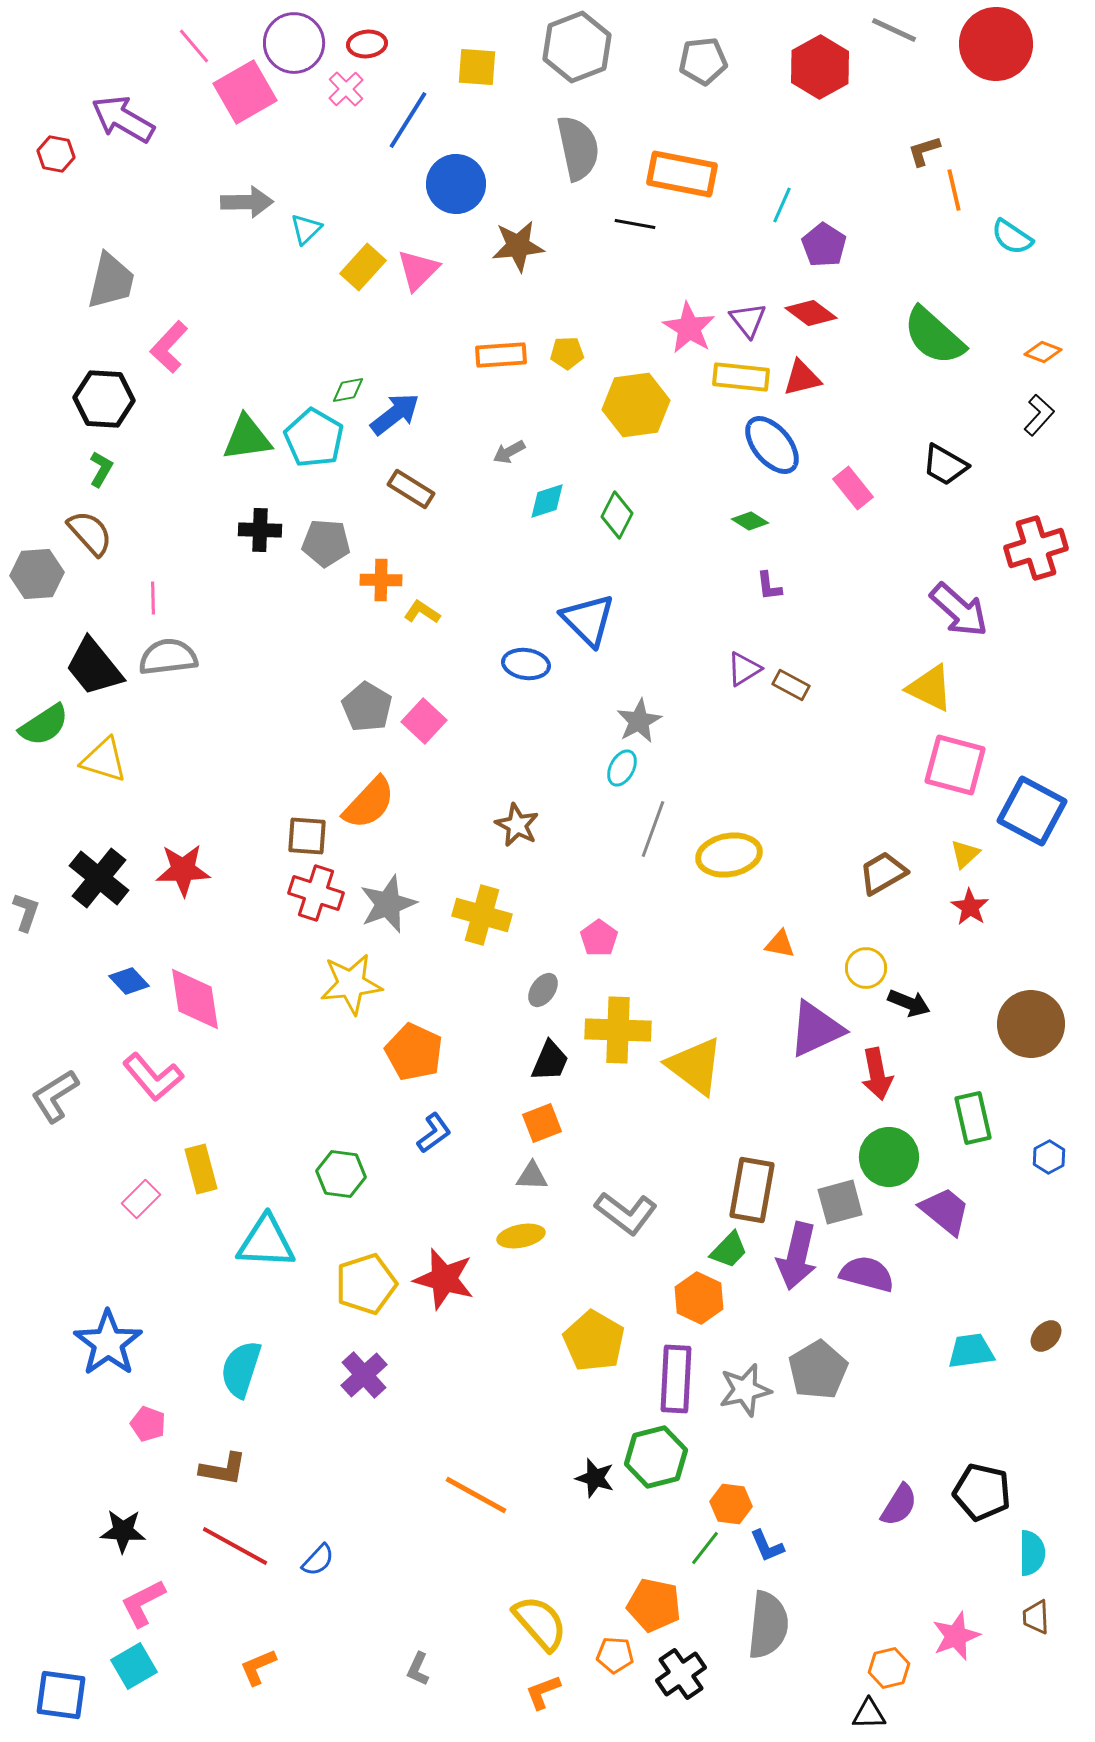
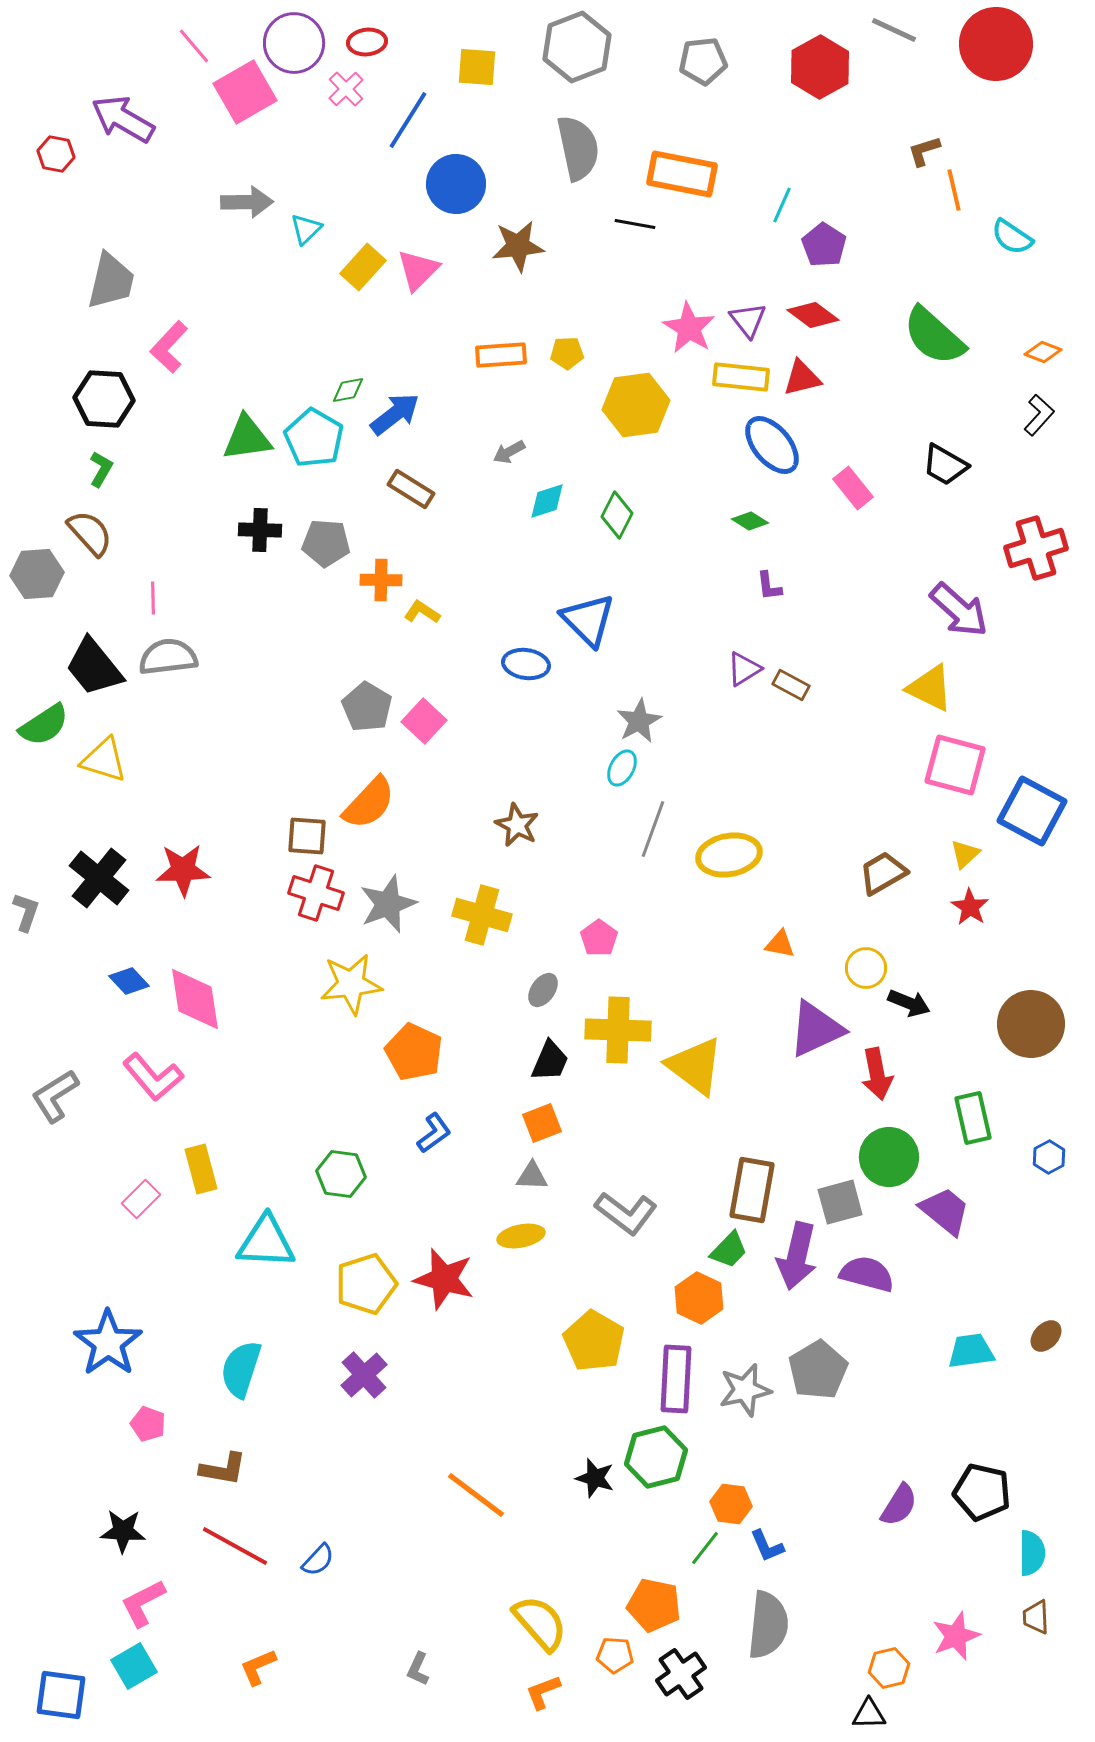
red ellipse at (367, 44): moved 2 px up
red diamond at (811, 313): moved 2 px right, 2 px down
orange line at (476, 1495): rotated 8 degrees clockwise
